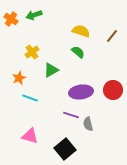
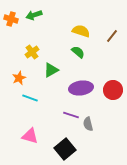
orange cross: rotated 16 degrees counterclockwise
purple ellipse: moved 4 px up
